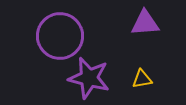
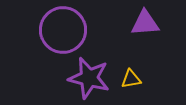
purple circle: moved 3 px right, 6 px up
yellow triangle: moved 11 px left
